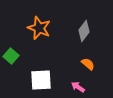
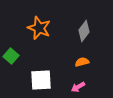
orange semicircle: moved 6 px left, 2 px up; rotated 56 degrees counterclockwise
pink arrow: rotated 64 degrees counterclockwise
